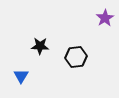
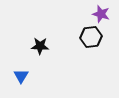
purple star: moved 4 px left, 4 px up; rotated 24 degrees counterclockwise
black hexagon: moved 15 px right, 20 px up
